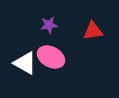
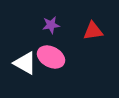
purple star: moved 2 px right
